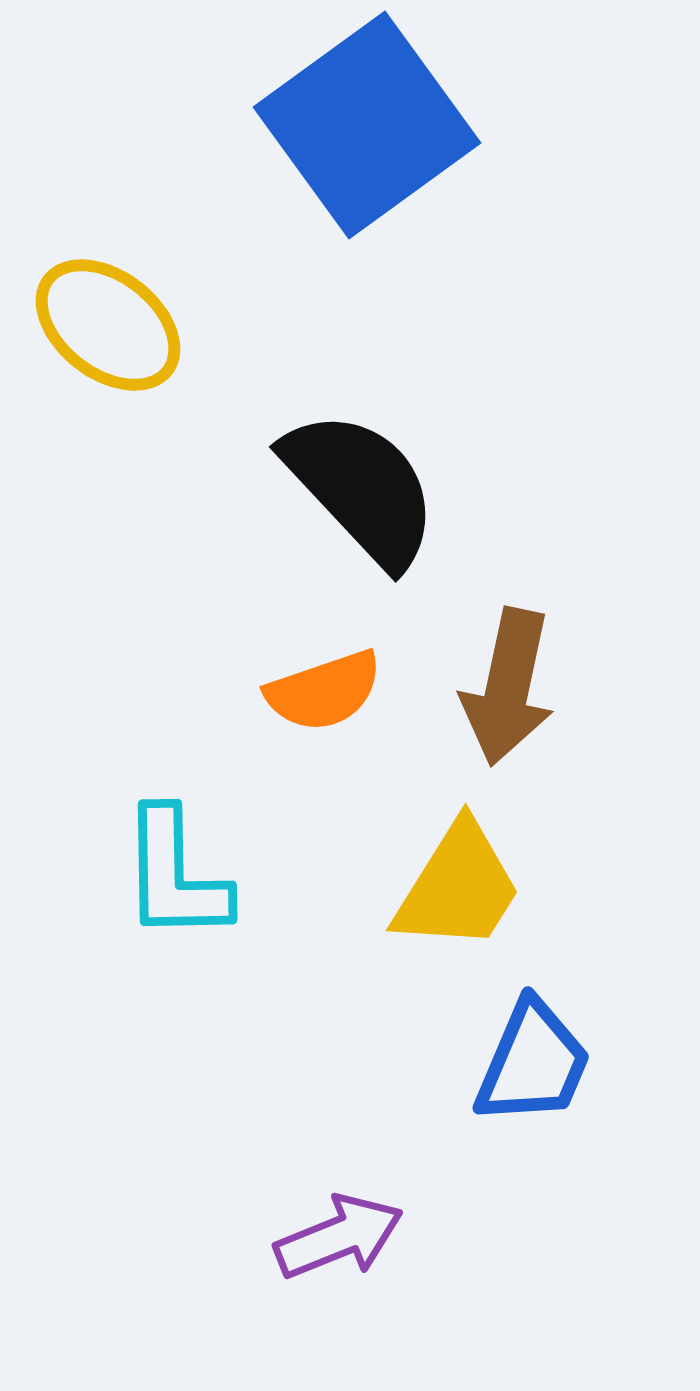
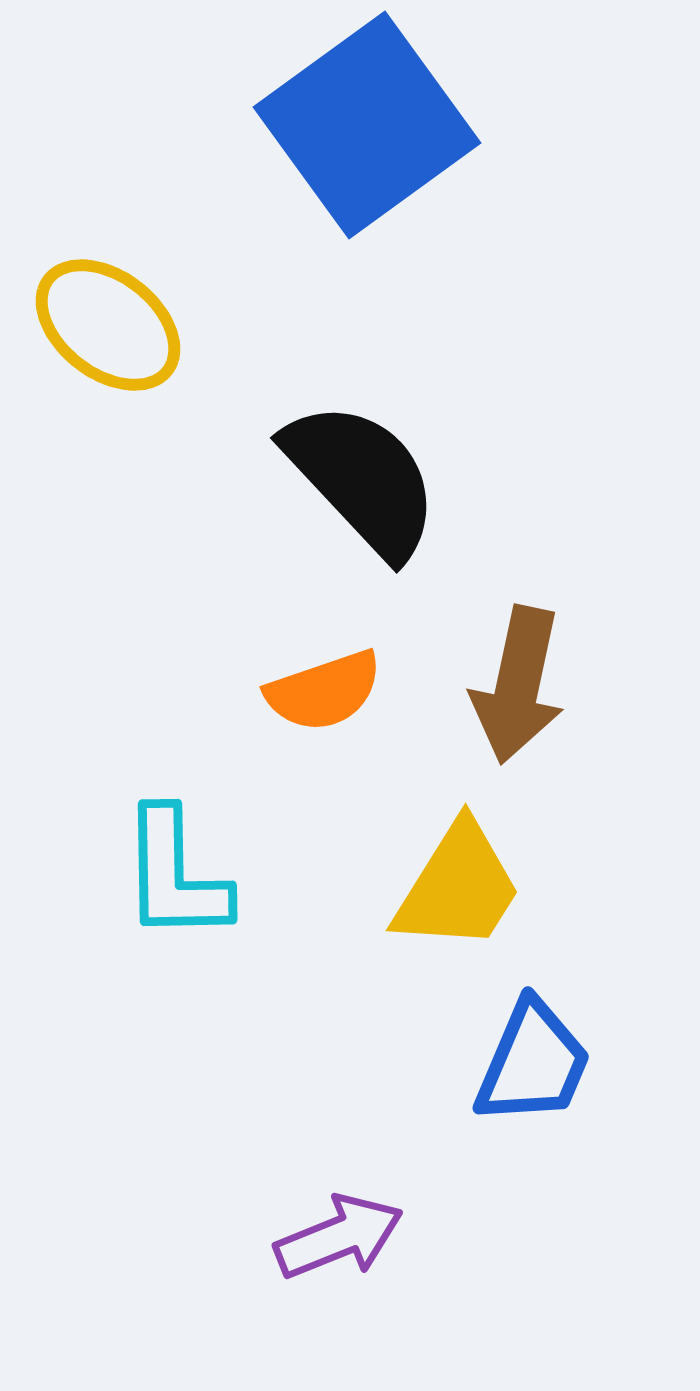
black semicircle: moved 1 px right, 9 px up
brown arrow: moved 10 px right, 2 px up
